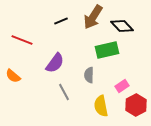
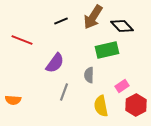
orange semicircle: moved 24 px down; rotated 35 degrees counterclockwise
gray line: rotated 48 degrees clockwise
